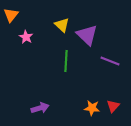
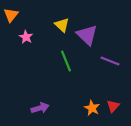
green line: rotated 25 degrees counterclockwise
orange star: rotated 21 degrees clockwise
